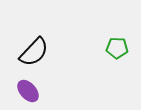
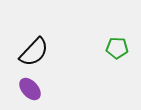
purple ellipse: moved 2 px right, 2 px up
